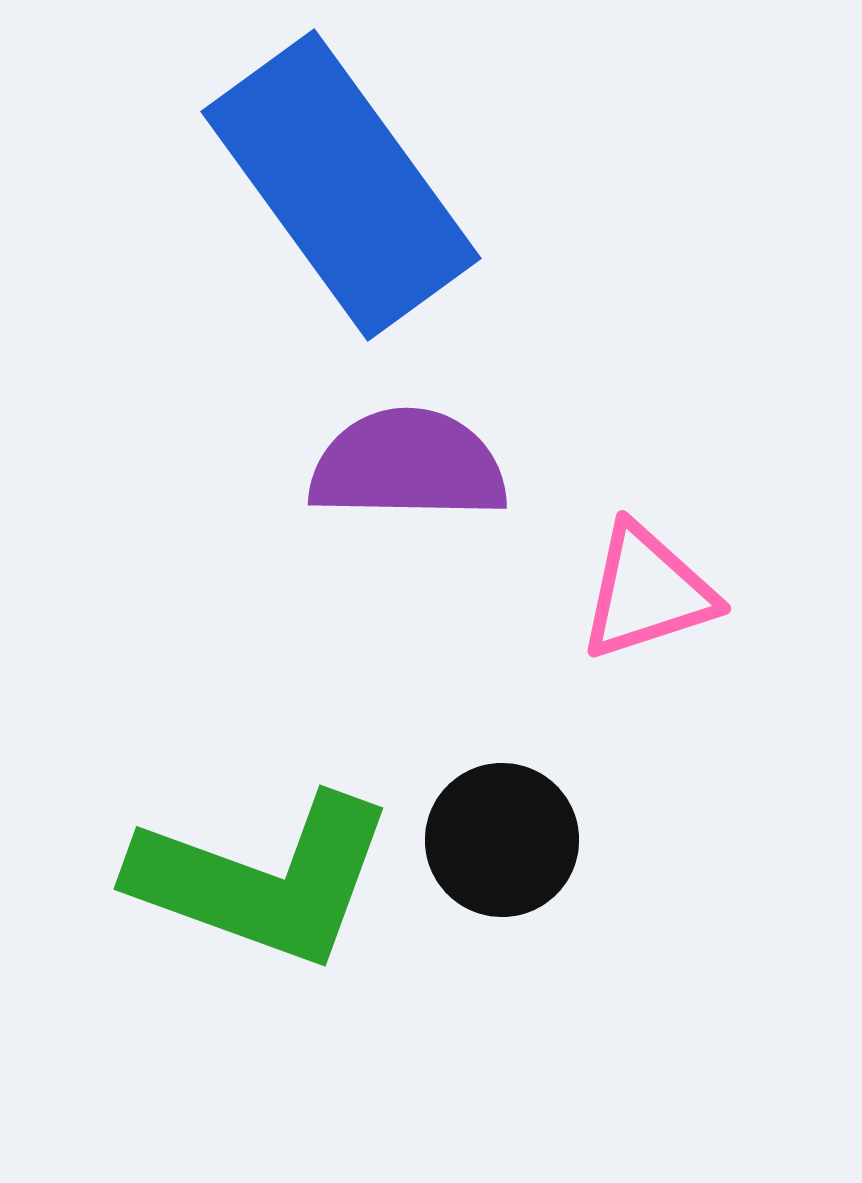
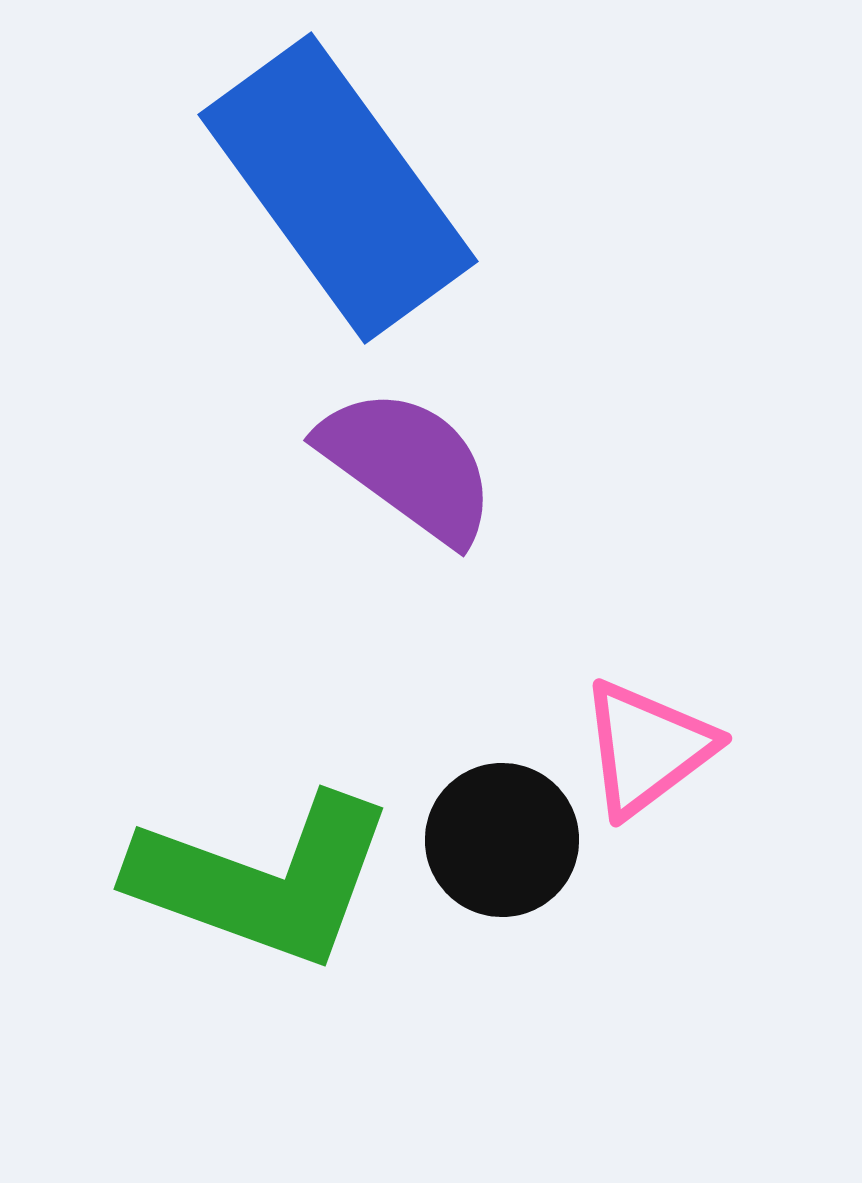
blue rectangle: moved 3 px left, 3 px down
purple semicircle: rotated 35 degrees clockwise
pink triangle: moved 156 px down; rotated 19 degrees counterclockwise
